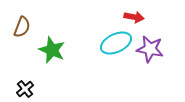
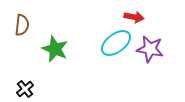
brown semicircle: moved 2 px up; rotated 15 degrees counterclockwise
cyan ellipse: rotated 12 degrees counterclockwise
green star: moved 3 px right, 1 px up
